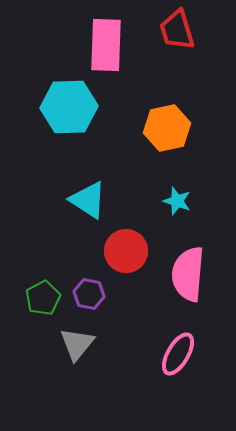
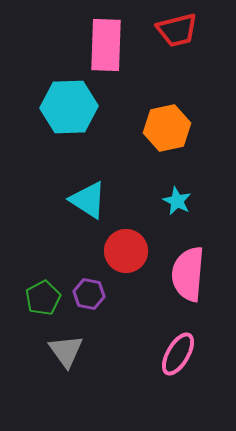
red trapezoid: rotated 87 degrees counterclockwise
cyan star: rotated 8 degrees clockwise
gray triangle: moved 11 px left, 7 px down; rotated 15 degrees counterclockwise
